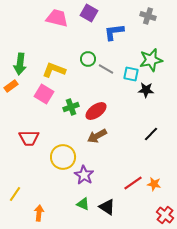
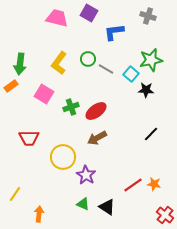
yellow L-shape: moved 5 px right, 7 px up; rotated 75 degrees counterclockwise
cyan square: rotated 28 degrees clockwise
brown arrow: moved 2 px down
purple star: moved 2 px right
red line: moved 2 px down
orange arrow: moved 1 px down
